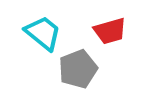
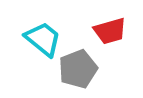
cyan trapezoid: moved 6 px down
